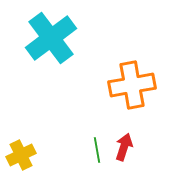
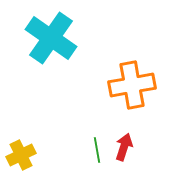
cyan cross: rotated 18 degrees counterclockwise
